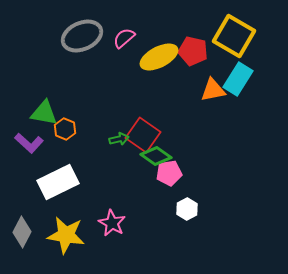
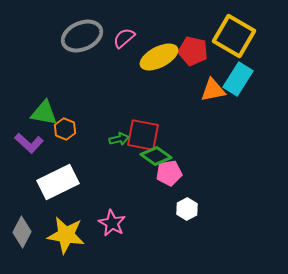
red square: rotated 24 degrees counterclockwise
